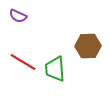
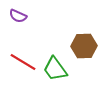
brown hexagon: moved 4 px left
green trapezoid: rotated 32 degrees counterclockwise
